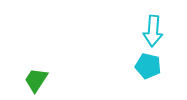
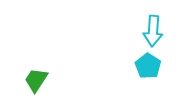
cyan pentagon: rotated 20 degrees clockwise
